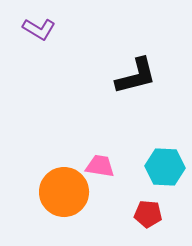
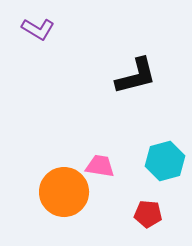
purple L-shape: moved 1 px left
cyan hexagon: moved 6 px up; rotated 18 degrees counterclockwise
